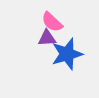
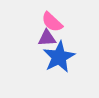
blue star: moved 8 px left, 3 px down; rotated 12 degrees counterclockwise
